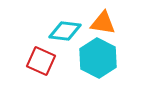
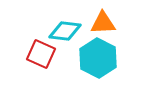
orange triangle: rotated 12 degrees counterclockwise
red square: moved 7 px up
